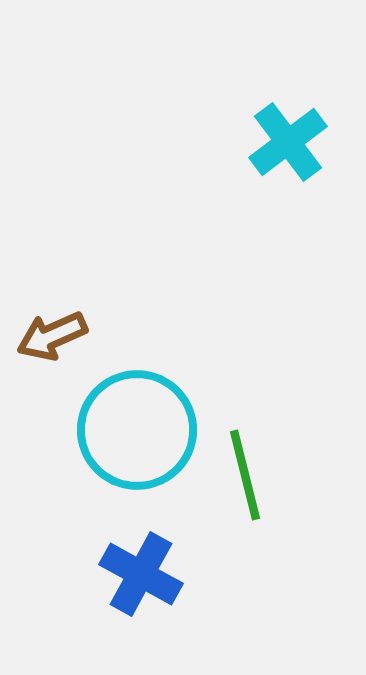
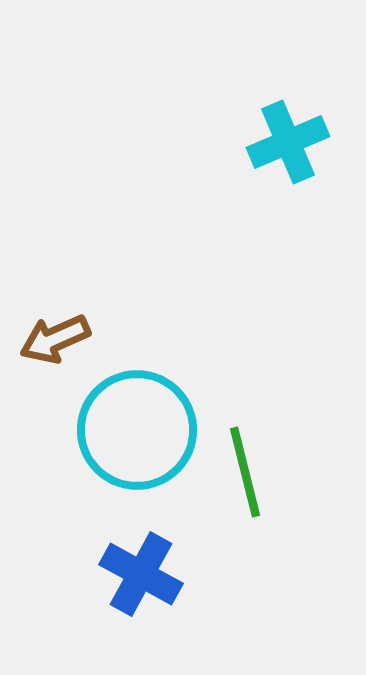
cyan cross: rotated 14 degrees clockwise
brown arrow: moved 3 px right, 3 px down
green line: moved 3 px up
